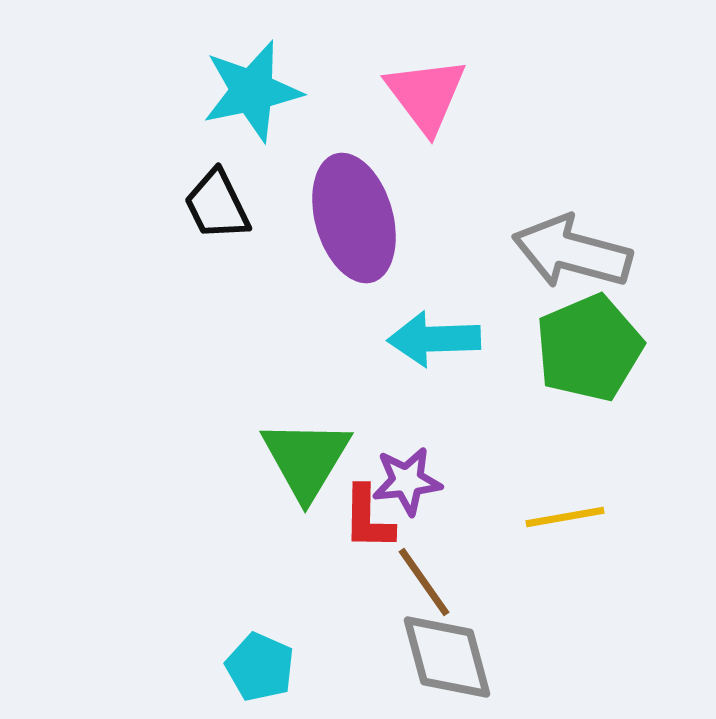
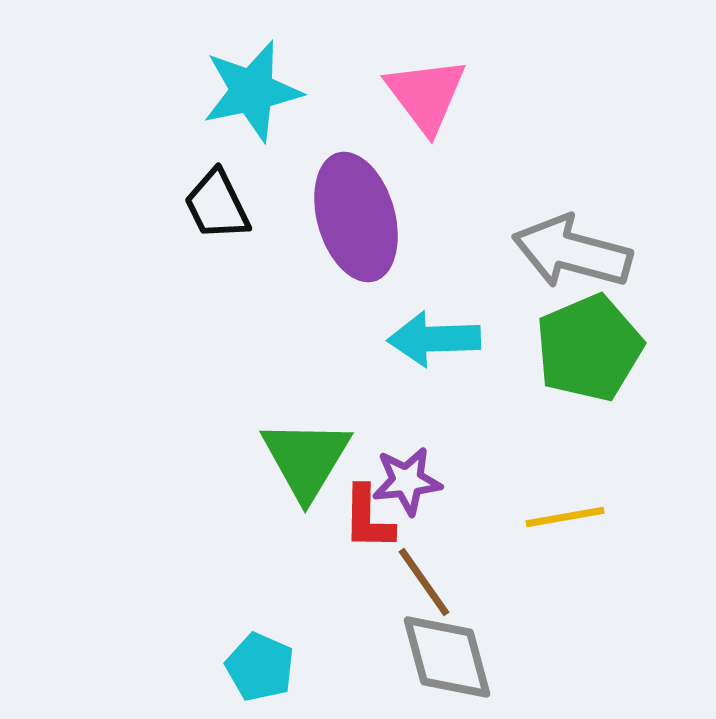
purple ellipse: moved 2 px right, 1 px up
